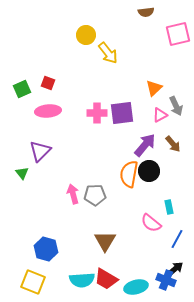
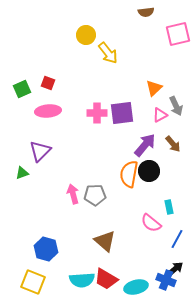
green triangle: rotated 48 degrees clockwise
brown triangle: rotated 20 degrees counterclockwise
